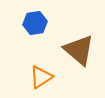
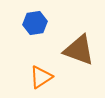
brown triangle: rotated 20 degrees counterclockwise
